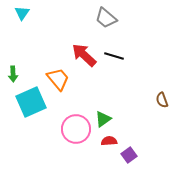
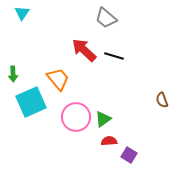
red arrow: moved 5 px up
pink circle: moved 12 px up
purple square: rotated 21 degrees counterclockwise
